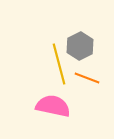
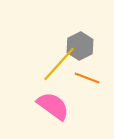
yellow line: rotated 57 degrees clockwise
pink semicircle: rotated 24 degrees clockwise
